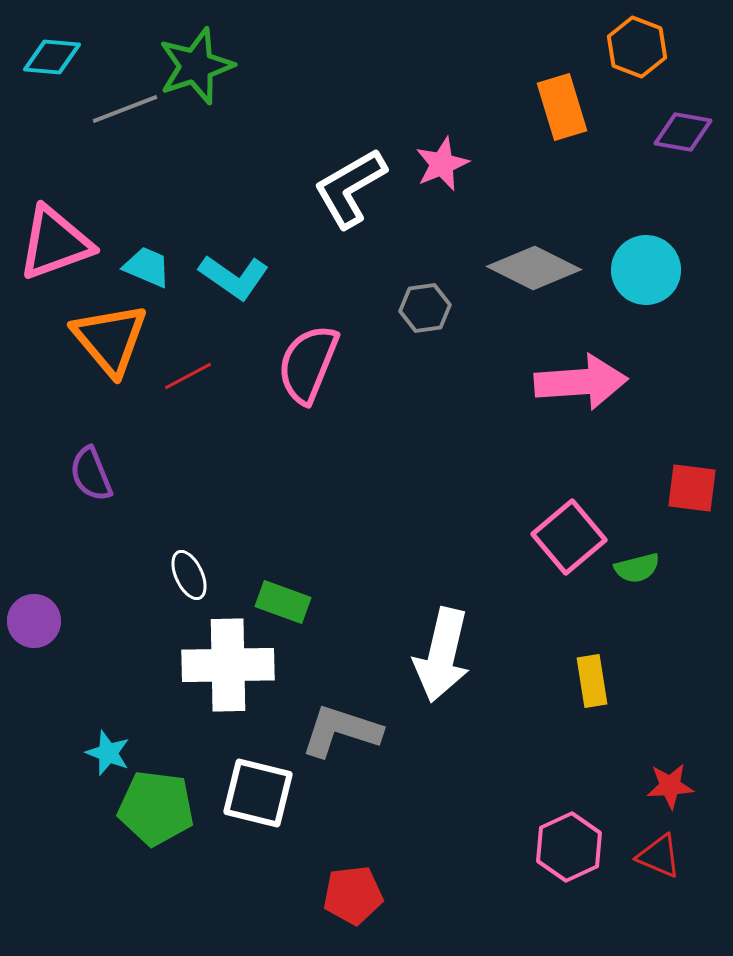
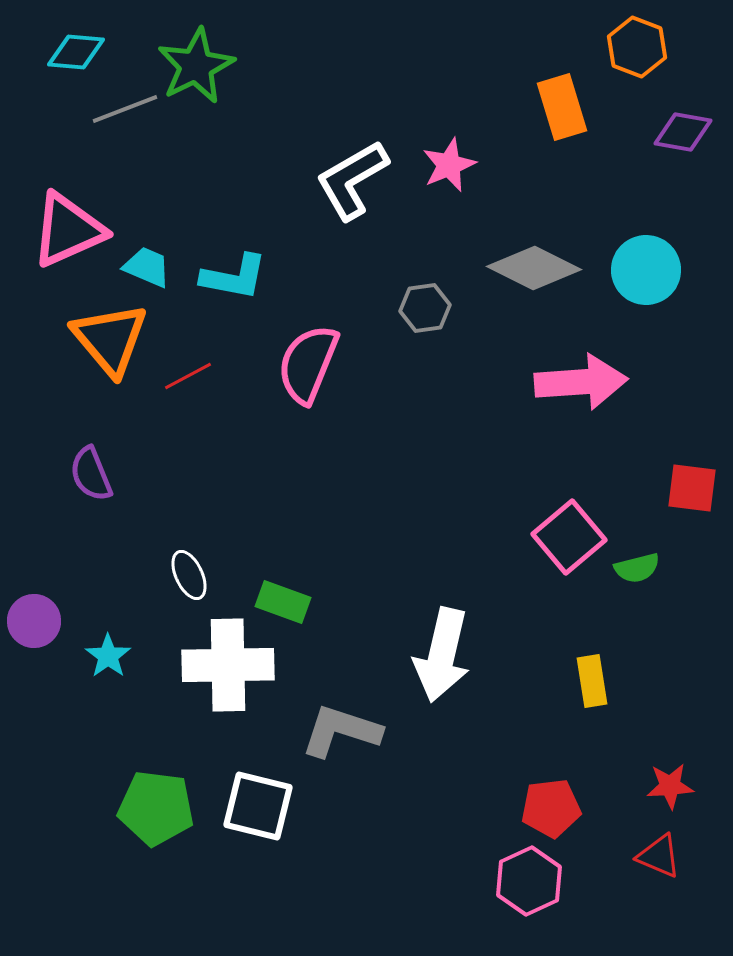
cyan diamond: moved 24 px right, 5 px up
green star: rotated 8 degrees counterclockwise
pink star: moved 7 px right, 1 px down
white L-shape: moved 2 px right, 8 px up
pink triangle: moved 13 px right, 13 px up; rotated 4 degrees counterclockwise
cyan L-shape: rotated 24 degrees counterclockwise
cyan star: moved 97 px up; rotated 15 degrees clockwise
white square: moved 13 px down
pink hexagon: moved 40 px left, 34 px down
red pentagon: moved 198 px right, 87 px up
